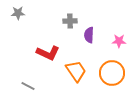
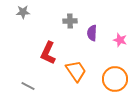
gray star: moved 5 px right, 1 px up
purple semicircle: moved 3 px right, 2 px up
pink star: moved 1 px right, 1 px up; rotated 16 degrees clockwise
red L-shape: rotated 90 degrees clockwise
orange circle: moved 3 px right, 6 px down
